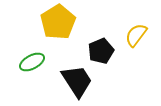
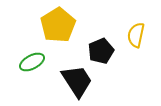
yellow pentagon: moved 3 px down
yellow semicircle: rotated 25 degrees counterclockwise
